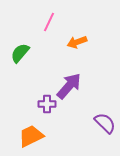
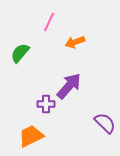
orange arrow: moved 2 px left
purple cross: moved 1 px left
